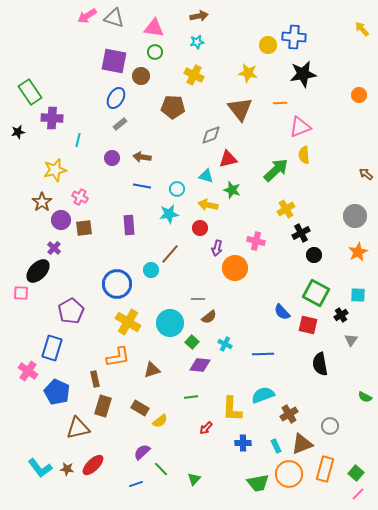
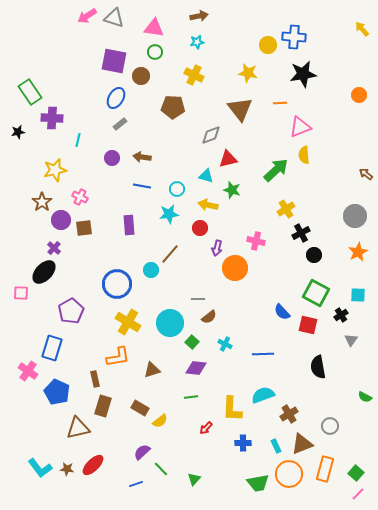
black ellipse at (38, 271): moved 6 px right, 1 px down
black semicircle at (320, 364): moved 2 px left, 3 px down
purple diamond at (200, 365): moved 4 px left, 3 px down
